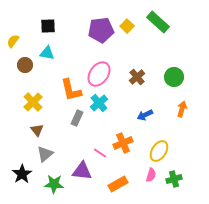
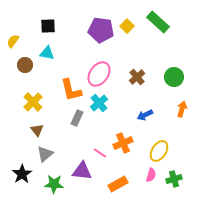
purple pentagon: rotated 15 degrees clockwise
